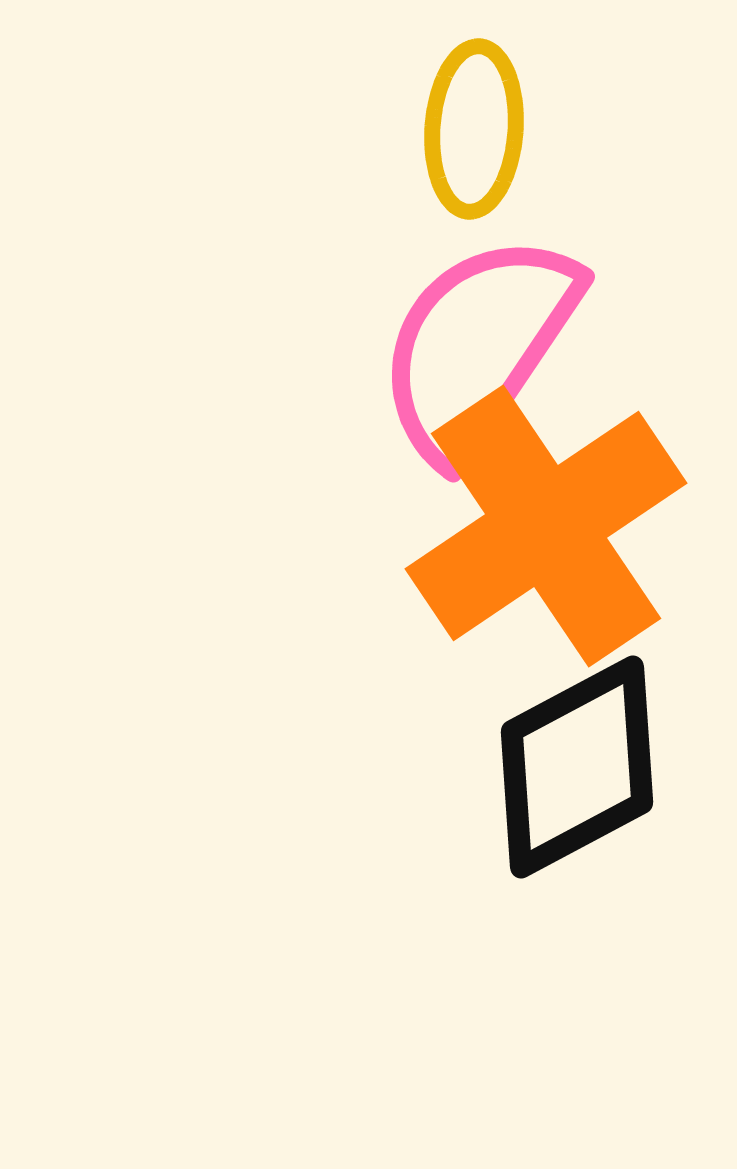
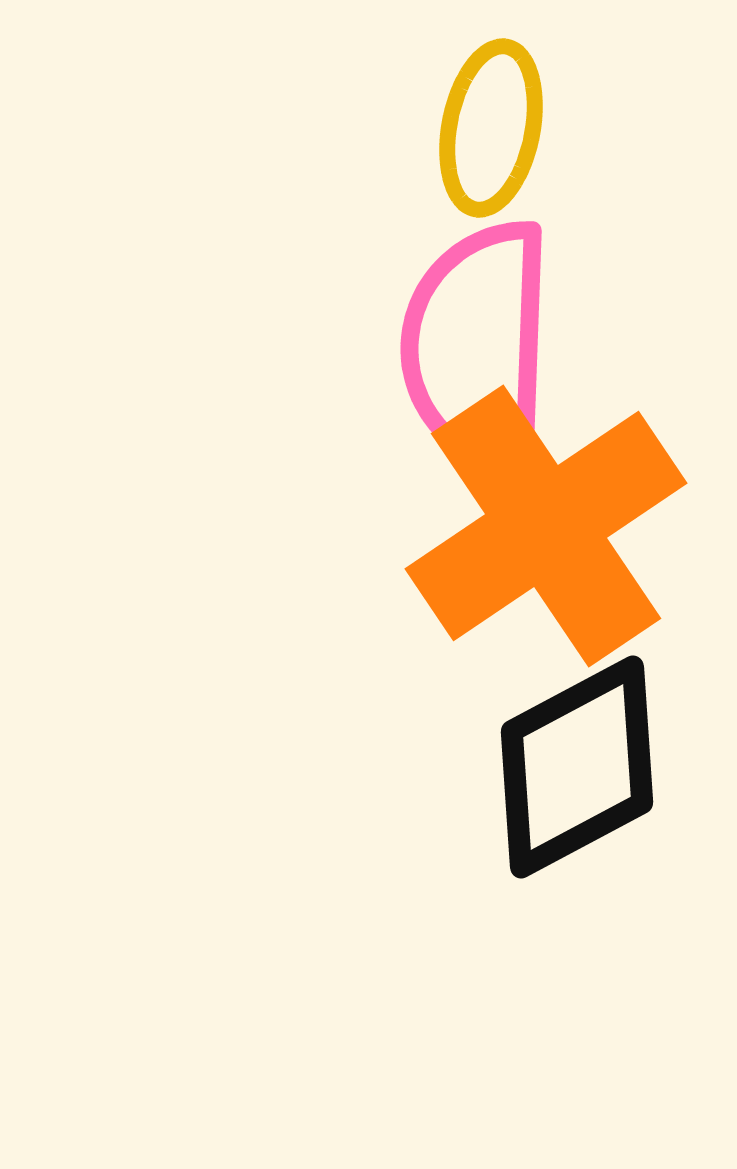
yellow ellipse: moved 17 px right, 1 px up; rotated 7 degrees clockwise
pink semicircle: rotated 32 degrees counterclockwise
